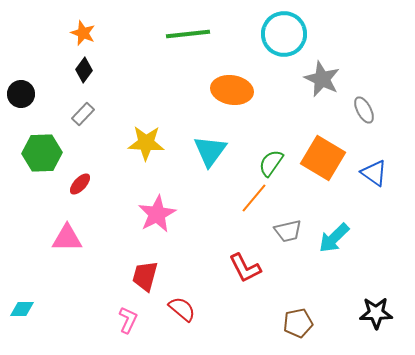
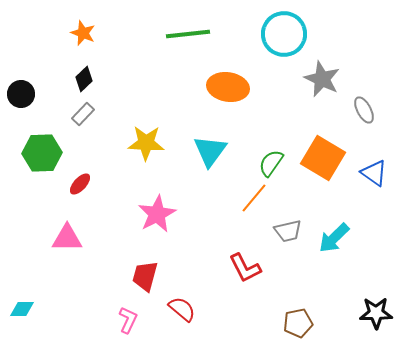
black diamond: moved 9 px down; rotated 10 degrees clockwise
orange ellipse: moved 4 px left, 3 px up
